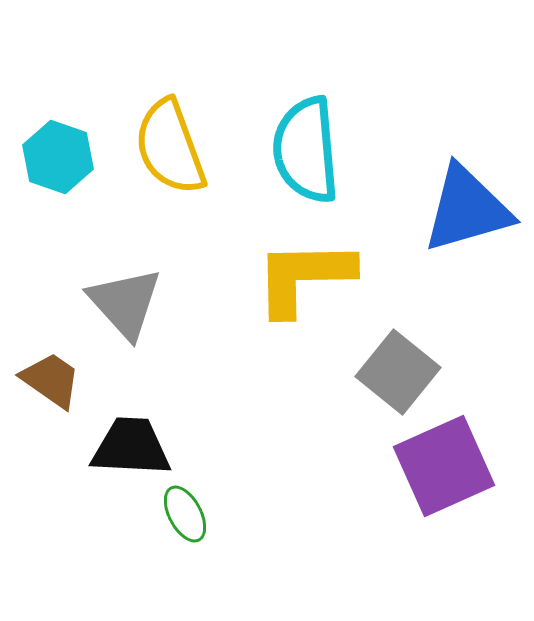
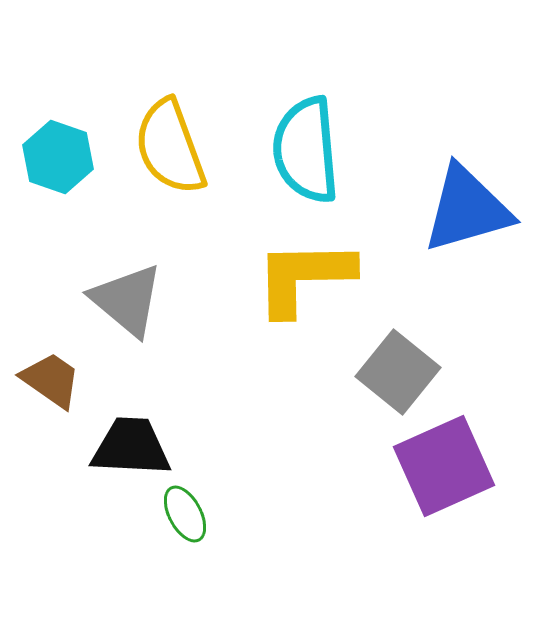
gray triangle: moved 2 px right, 3 px up; rotated 8 degrees counterclockwise
